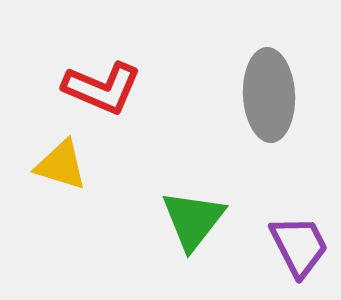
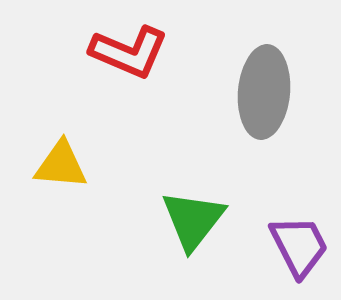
red L-shape: moved 27 px right, 36 px up
gray ellipse: moved 5 px left, 3 px up; rotated 8 degrees clockwise
yellow triangle: rotated 12 degrees counterclockwise
